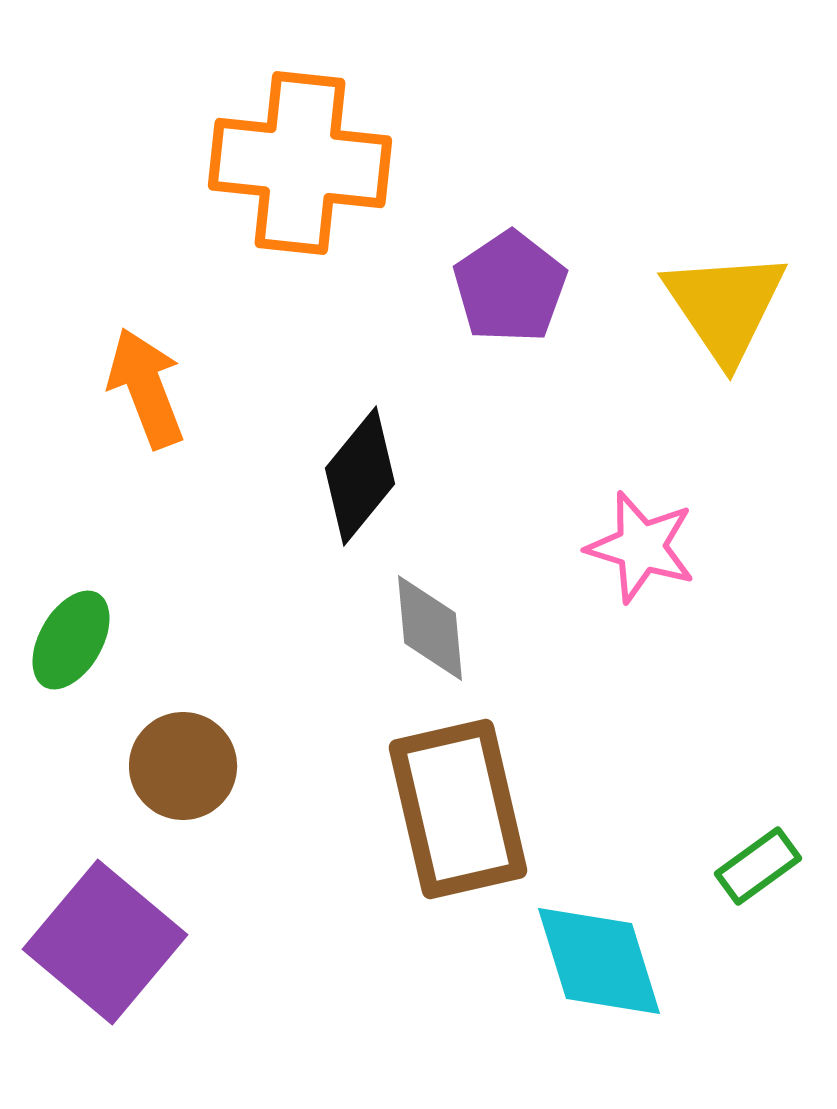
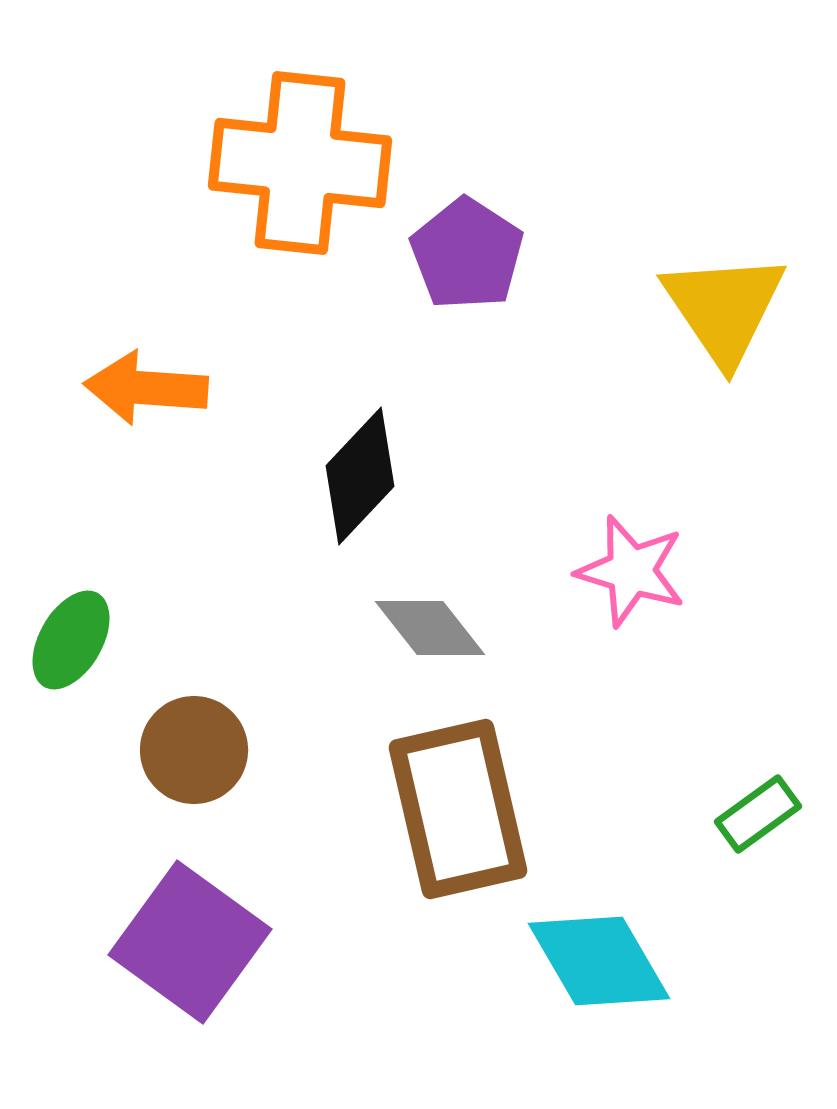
purple pentagon: moved 43 px left, 33 px up; rotated 5 degrees counterclockwise
yellow triangle: moved 1 px left, 2 px down
orange arrow: rotated 65 degrees counterclockwise
black diamond: rotated 4 degrees clockwise
pink star: moved 10 px left, 24 px down
gray diamond: rotated 33 degrees counterclockwise
brown circle: moved 11 px right, 16 px up
green rectangle: moved 52 px up
purple square: moved 85 px right; rotated 4 degrees counterclockwise
cyan diamond: rotated 13 degrees counterclockwise
